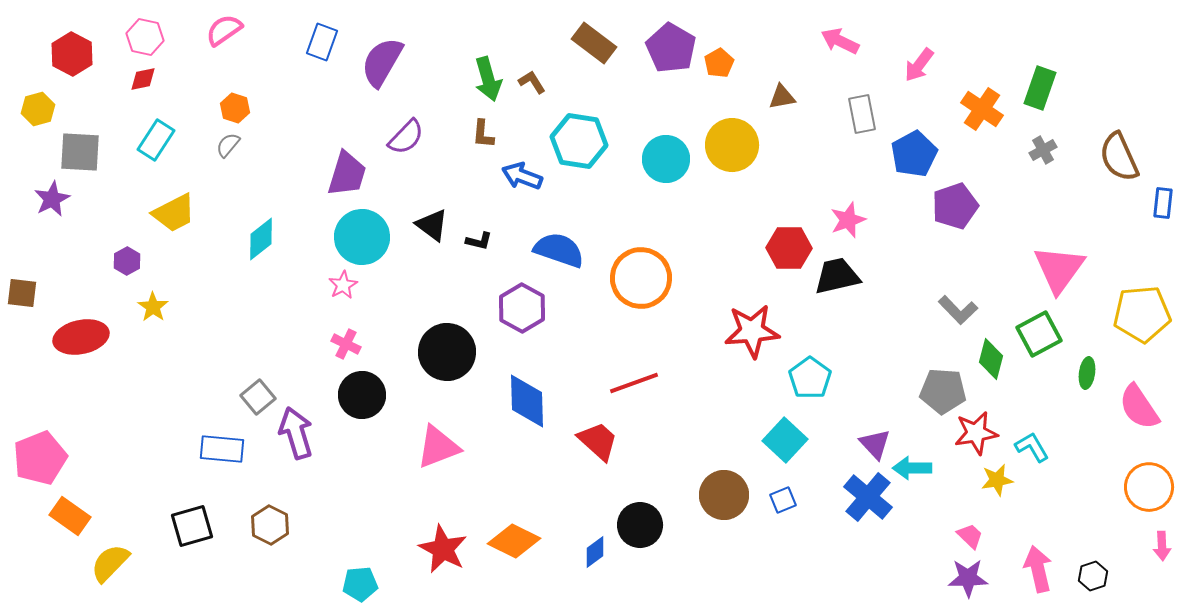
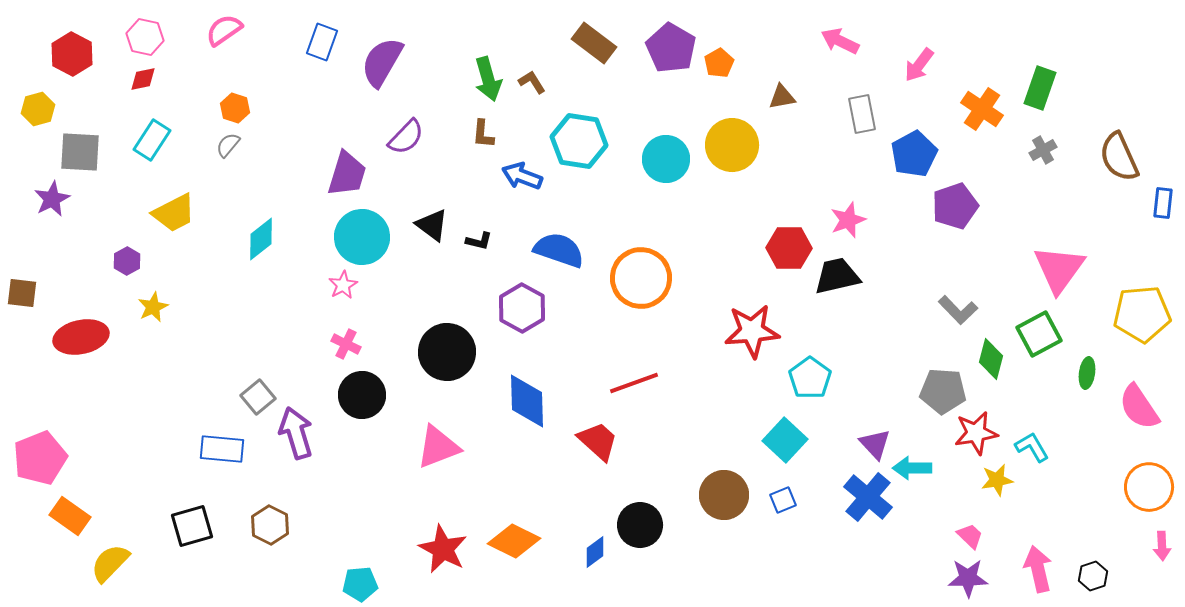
cyan rectangle at (156, 140): moved 4 px left
yellow star at (153, 307): rotated 12 degrees clockwise
